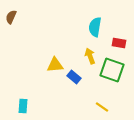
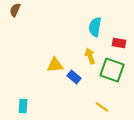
brown semicircle: moved 4 px right, 7 px up
